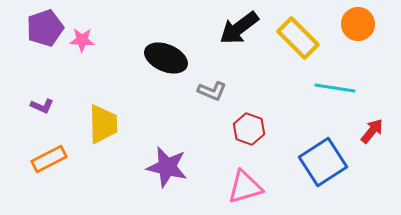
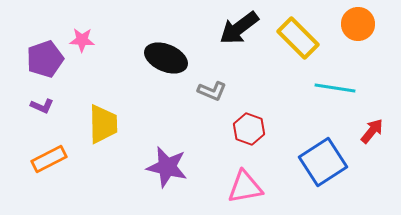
purple pentagon: moved 31 px down
pink triangle: rotated 6 degrees clockwise
